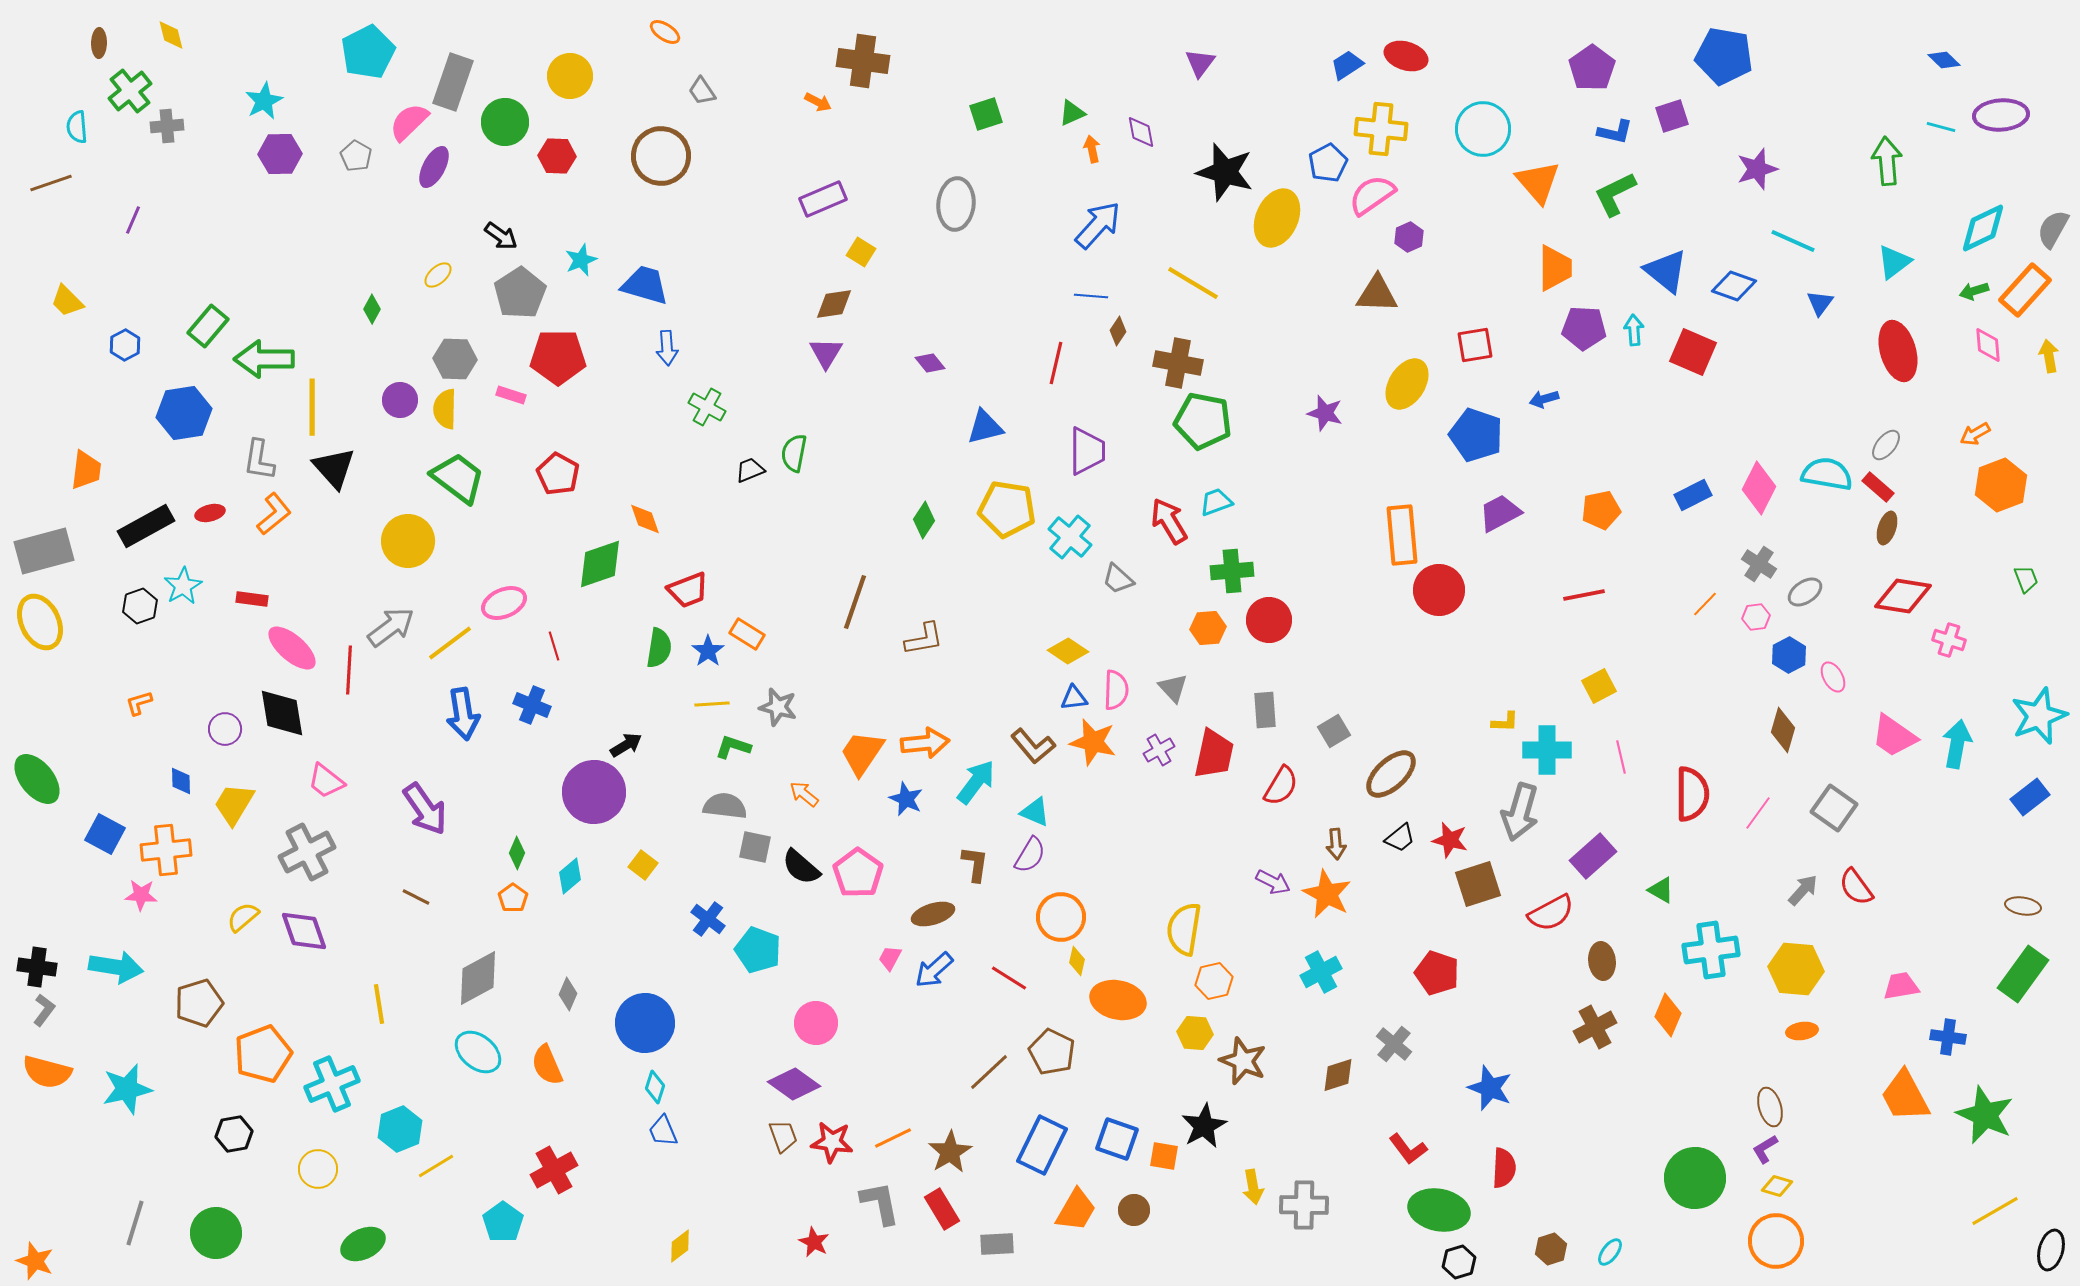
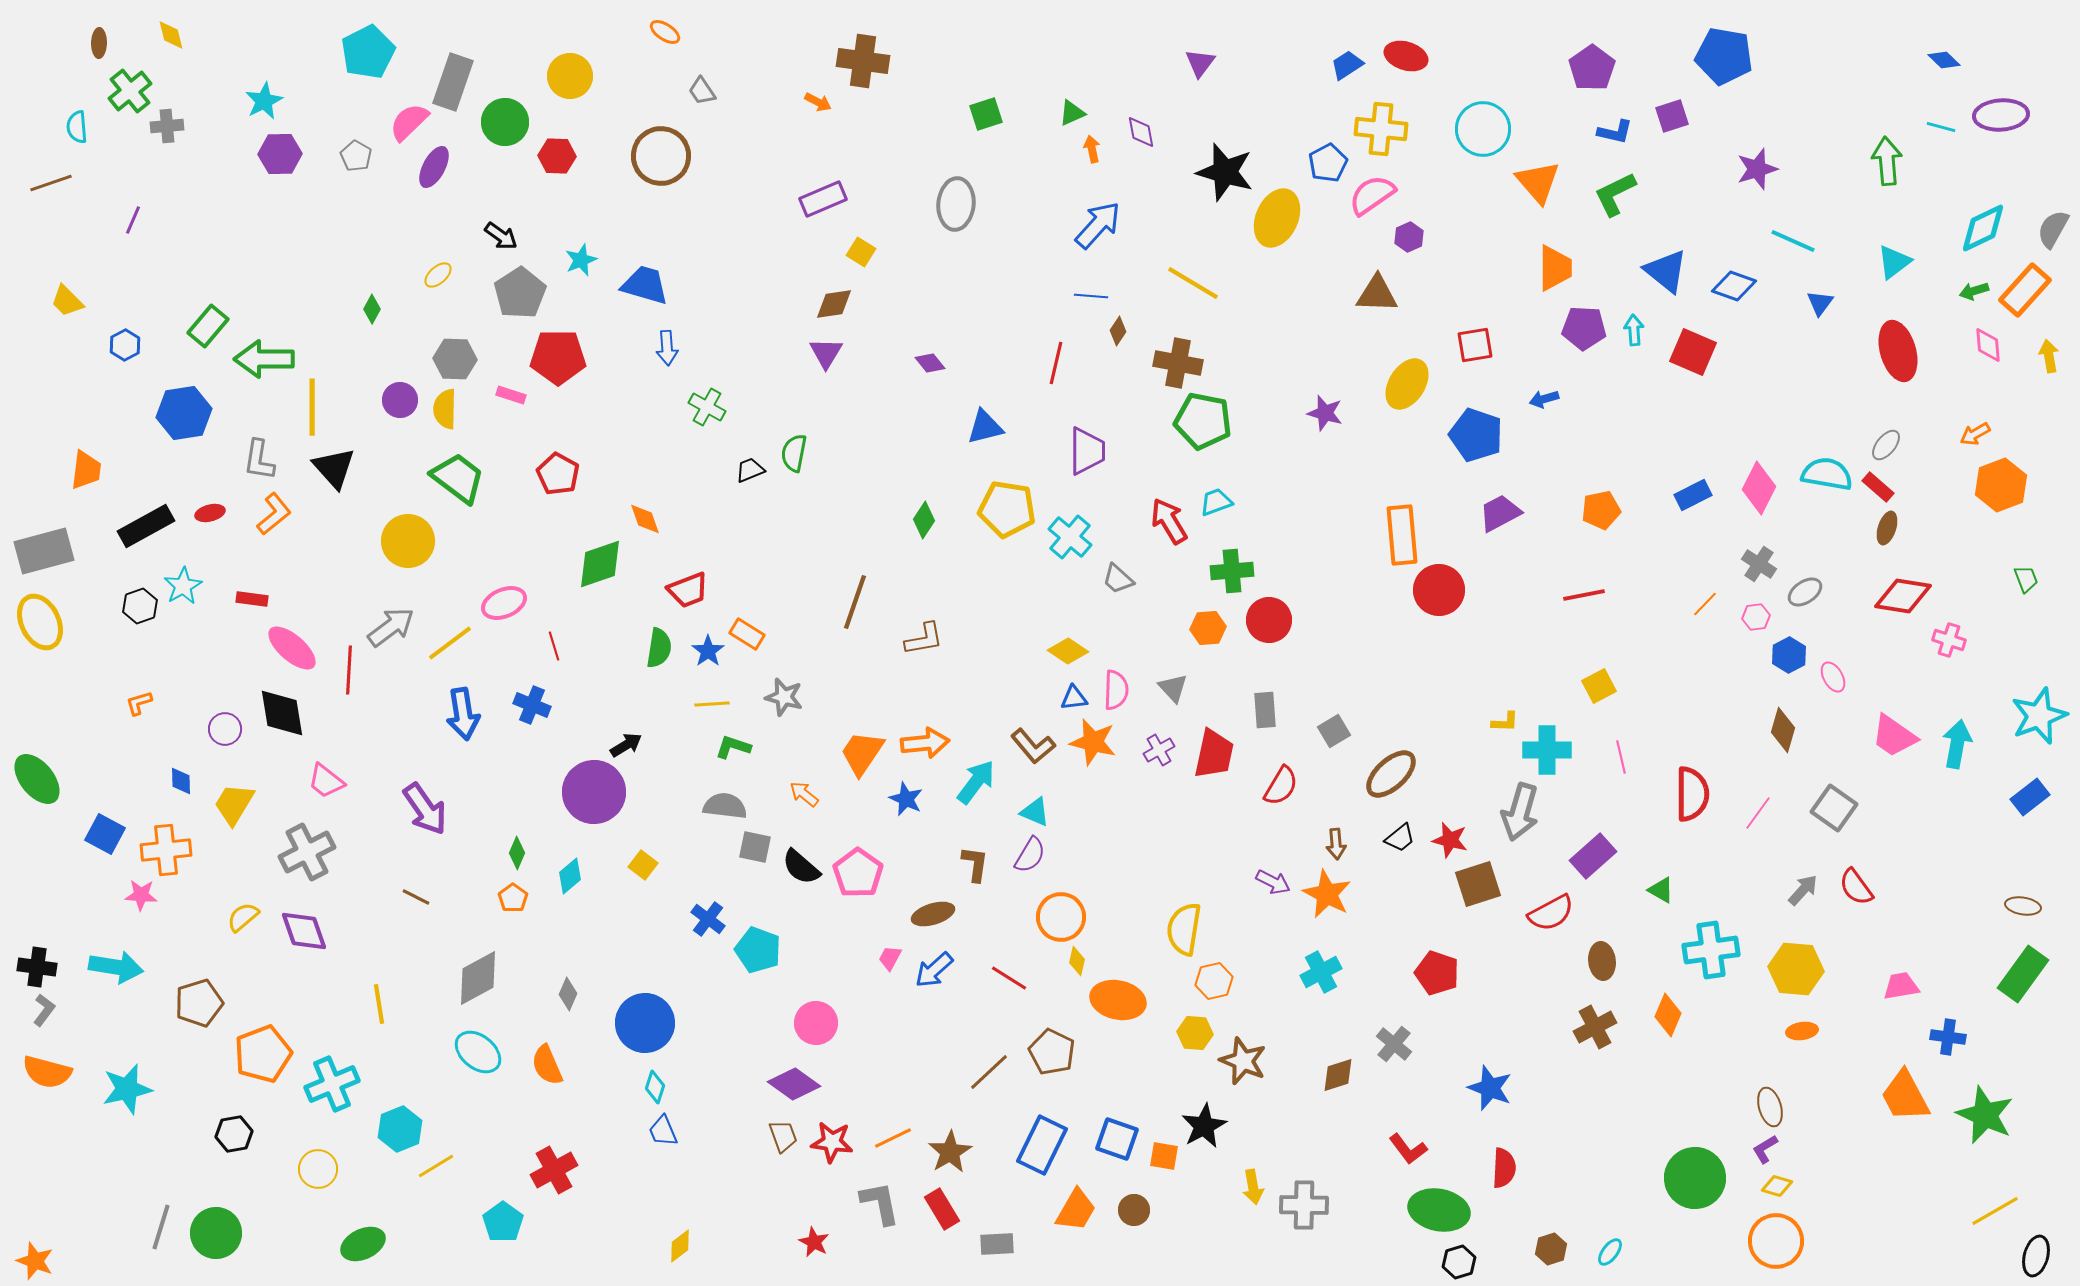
gray star at (778, 707): moved 6 px right, 10 px up
gray line at (135, 1223): moved 26 px right, 4 px down
black ellipse at (2051, 1250): moved 15 px left, 6 px down
